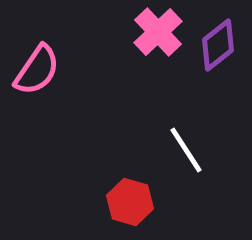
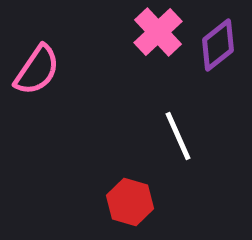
white line: moved 8 px left, 14 px up; rotated 9 degrees clockwise
